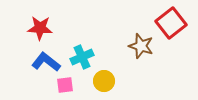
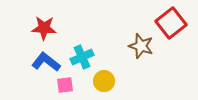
red star: moved 4 px right
